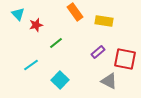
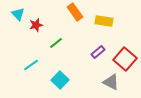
red square: rotated 30 degrees clockwise
gray triangle: moved 2 px right, 1 px down
